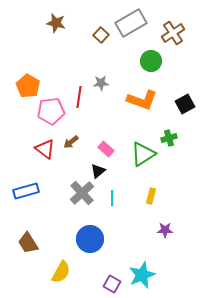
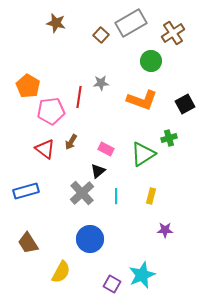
brown arrow: rotated 21 degrees counterclockwise
pink rectangle: rotated 14 degrees counterclockwise
cyan line: moved 4 px right, 2 px up
